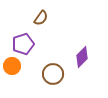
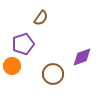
purple diamond: rotated 25 degrees clockwise
